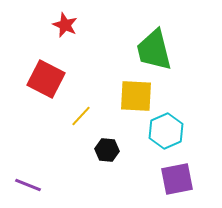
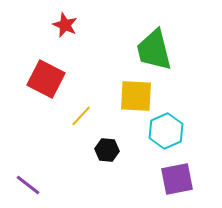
purple line: rotated 16 degrees clockwise
